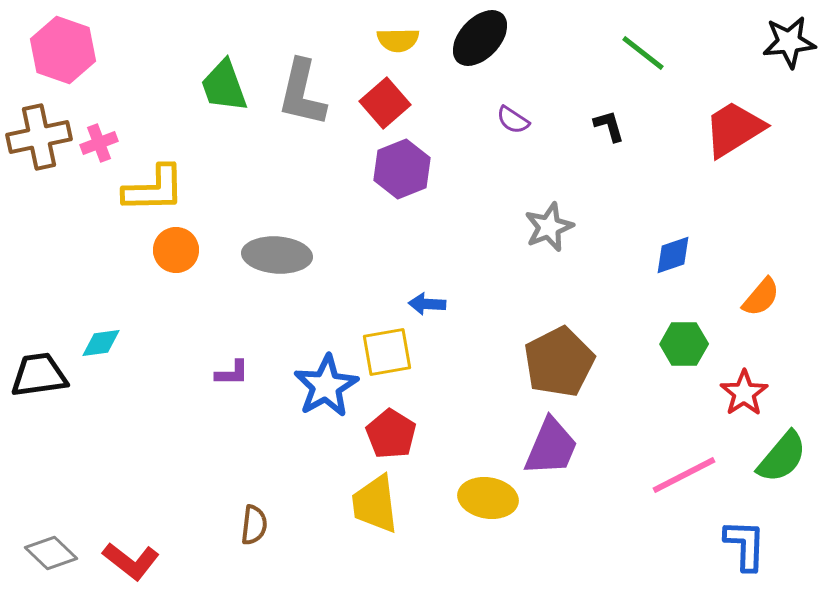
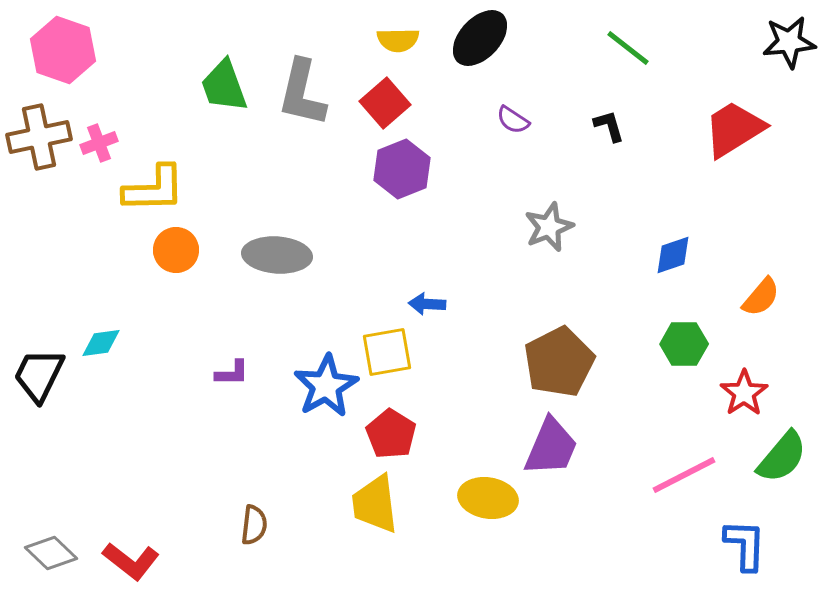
green line: moved 15 px left, 5 px up
black trapezoid: rotated 56 degrees counterclockwise
